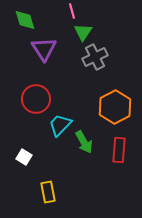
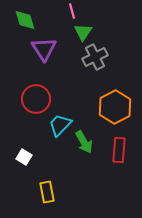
yellow rectangle: moved 1 px left
